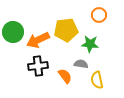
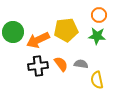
green star: moved 7 px right, 8 px up
orange semicircle: moved 4 px left, 12 px up
